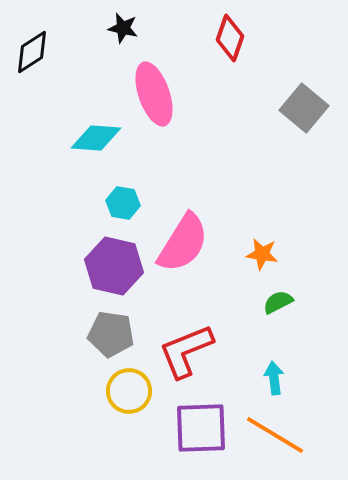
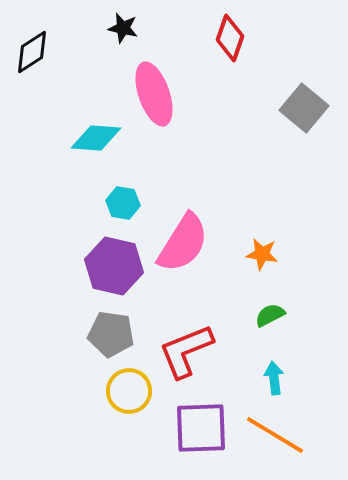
green semicircle: moved 8 px left, 13 px down
